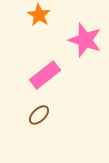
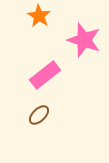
orange star: moved 1 px down
pink star: moved 1 px left
